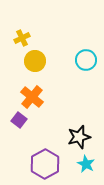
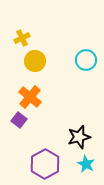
orange cross: moved 2 px left
